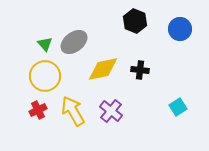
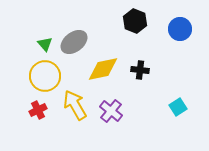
yellow arrow: moved 2 px right, 6 px up
